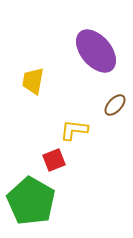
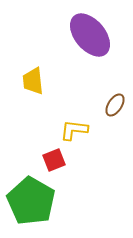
purple ellipse: moved 6 px left, 16 px up
yellow trapezoid: rotated 16 degrees counterclockwise
brown ellipse: rotated 10 degrees counterclockwise
